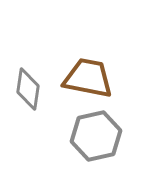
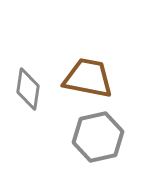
gray hexagon: moved 2 px right, 1 px down
